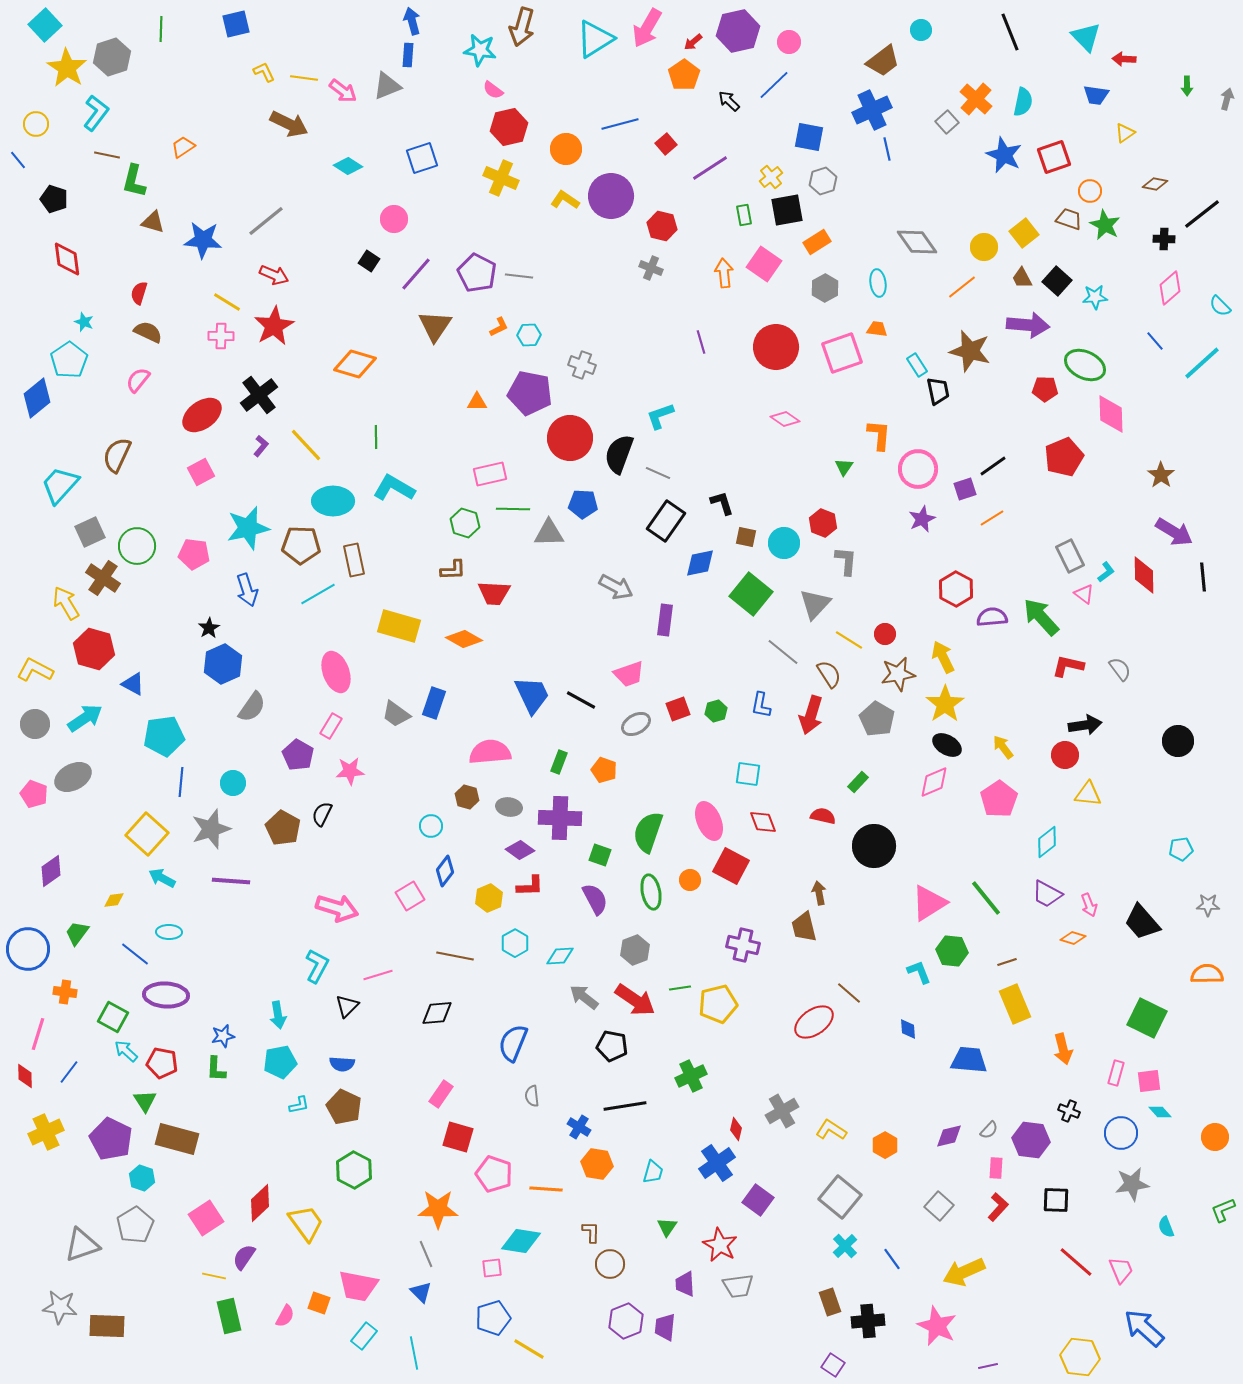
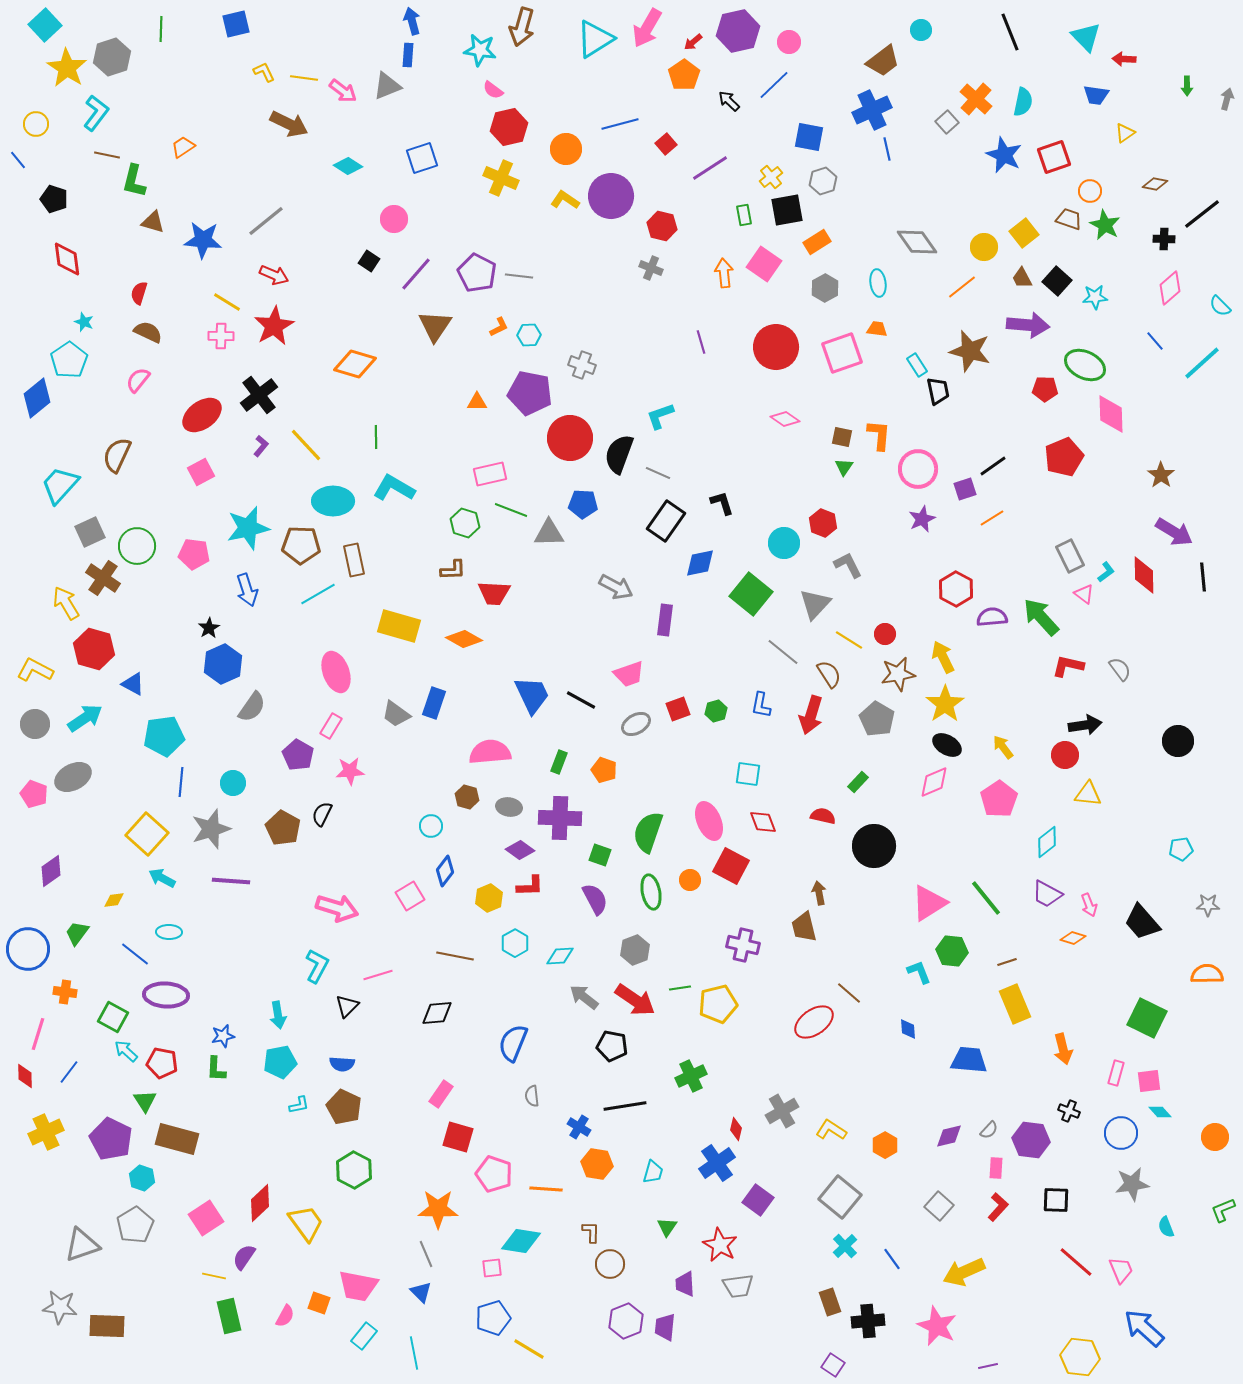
green line at (513, 509): moved 2 px left, 1 px down; rotated 20 degrees clockwise
brown square at (746, 537): moved 96 px right, 100 px up
gray L-shape at (846, 561): moved 2 px right, 4 px down; rotated 32 degrees counterclockwise
